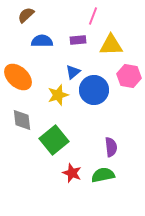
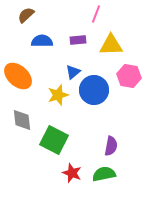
pink line: moved 3 px right, 2 px up
orange ellipse: moved 1 px up
green square: rotated 24 degrees counterclockwise
purple semicircle: moved 1 px up; rotated 18 degrees clockwise
green semicircle: moved 1 px right, 1 px up
